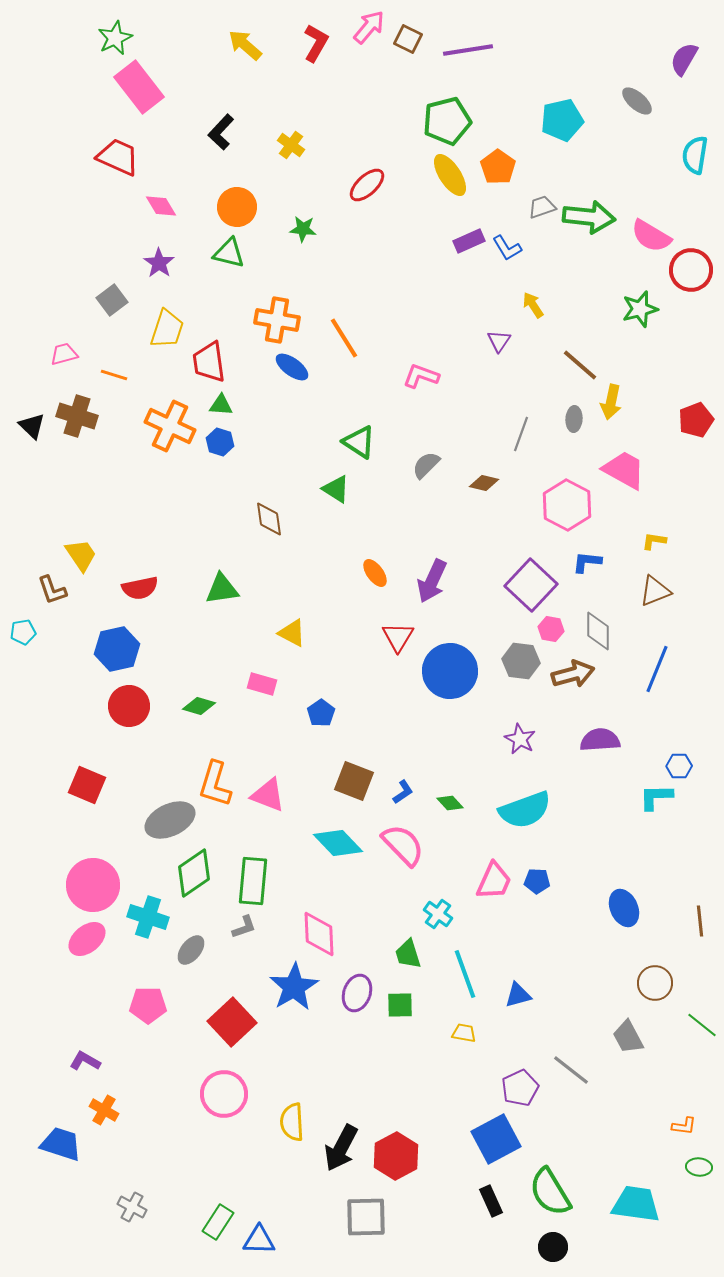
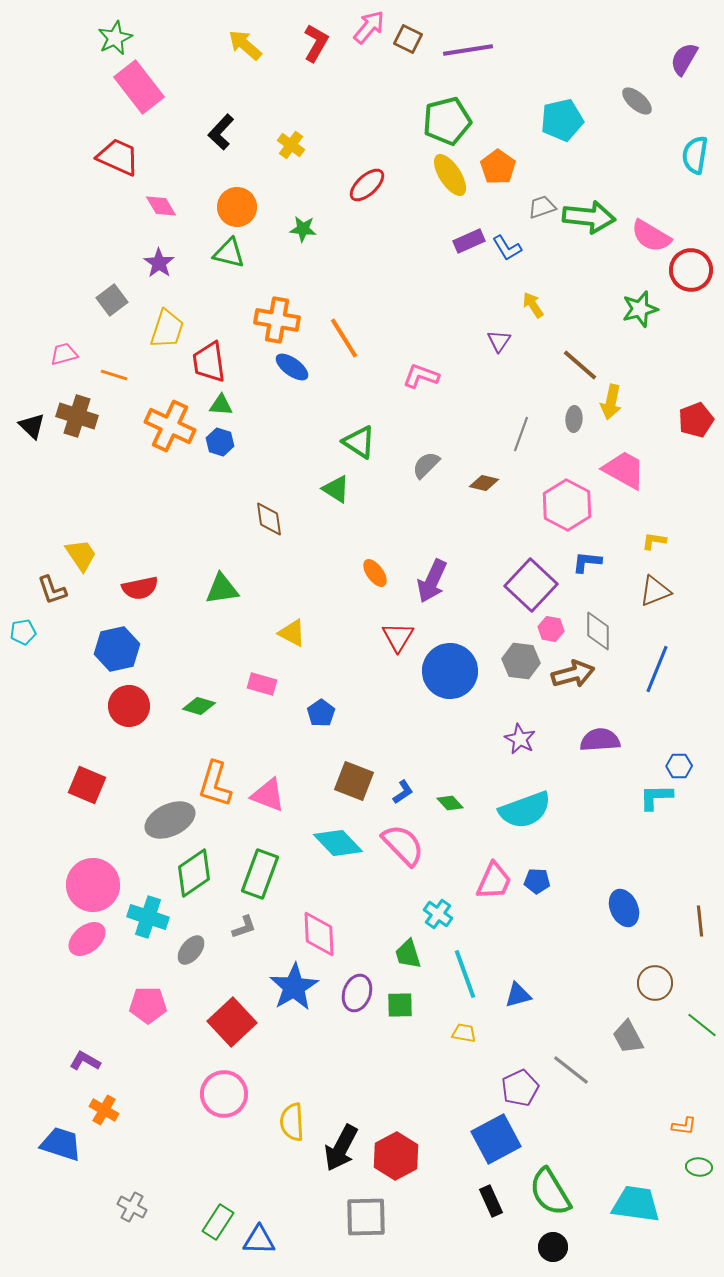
green rectangle at (253, 881): moved 7 px right, 7 px up; rotated 15 degrees clockwise
